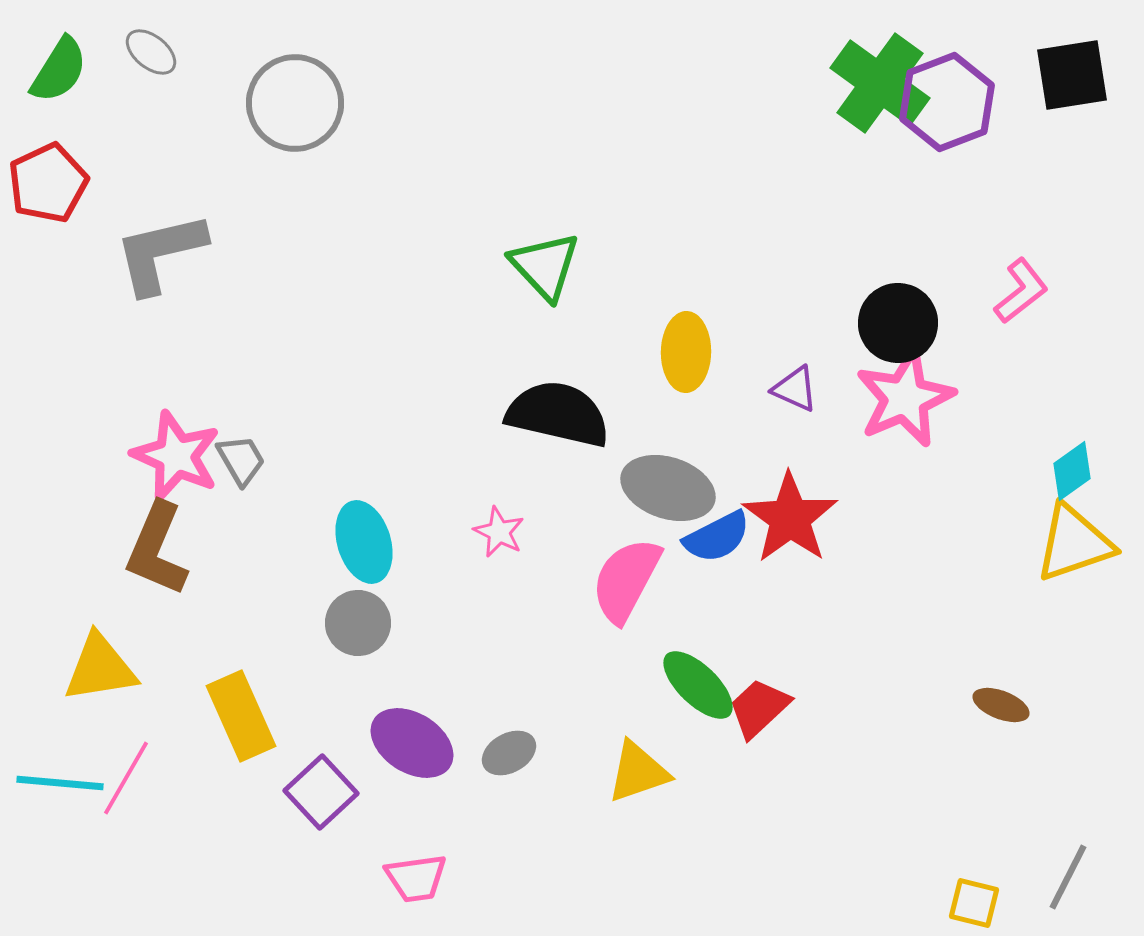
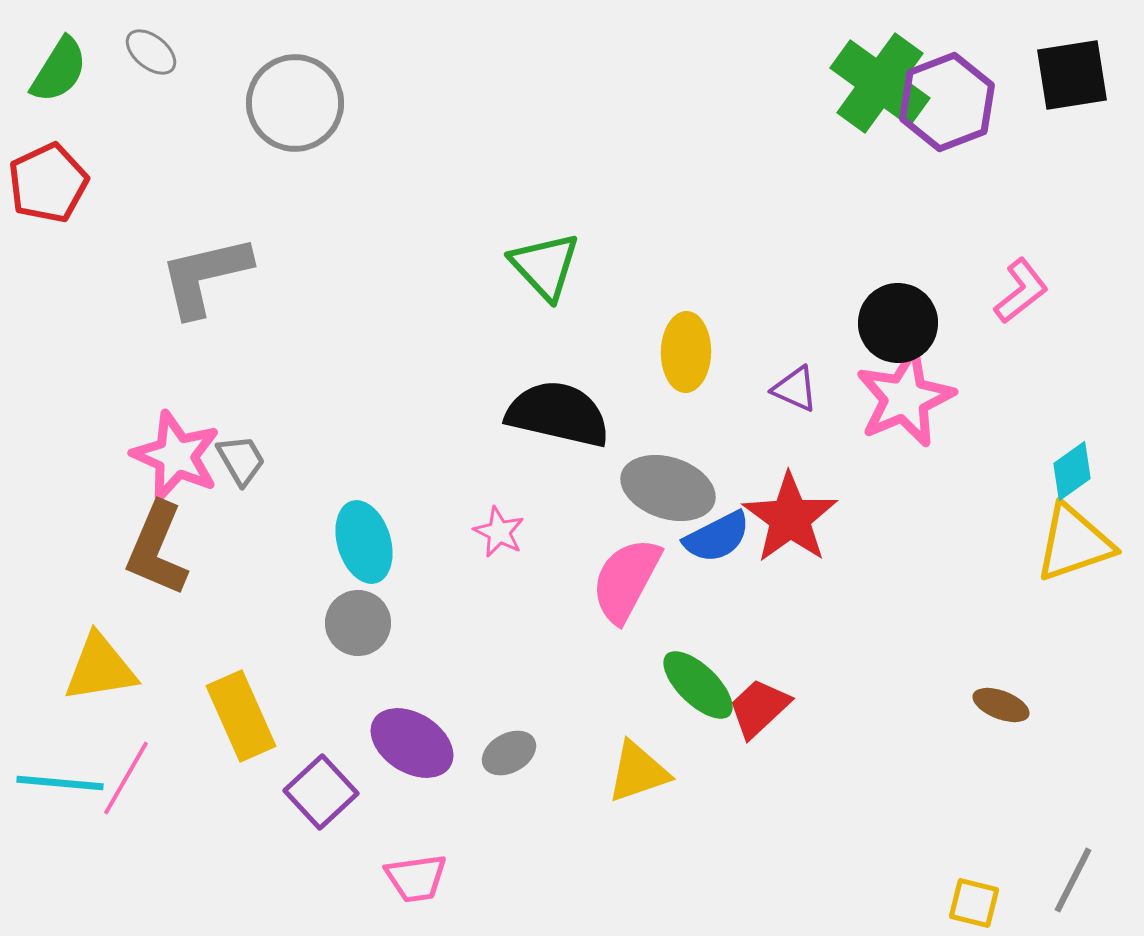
gray L-shape at (160, 253): moved 45 px right, 23 px down
gray line at (1068, 877): moved 5 px right, 3 px down
